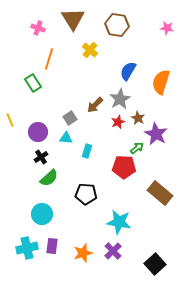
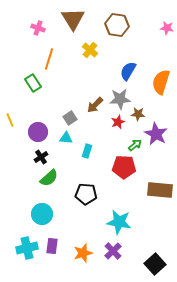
gray star: rotated 25 degrees clockwise
brown star: moved 4 px up; rotated 24 degrees counterclockwise
green arrow: moved 2 px left, 3 px up
brown rectangle: moved 3 px up; rotated 35 degrees counterclockwise
